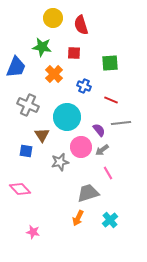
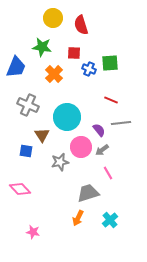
blue cross: moved 5 px right, 17 px up
